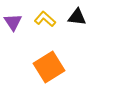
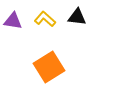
purple triangle: moved 1 px up; rotated 48 degrees counterclockwise
